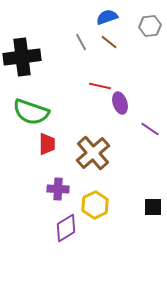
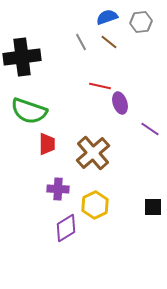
gray hexagon: moved 9 px left, 4 px up
green semicircle: moved 2 px left, 1 px up
